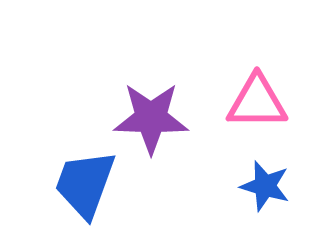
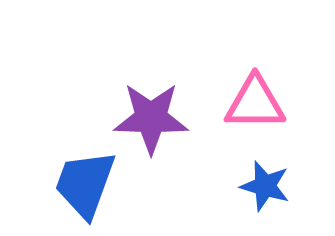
pink triangle: moved 2 px left, 1 px down
